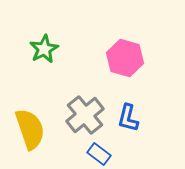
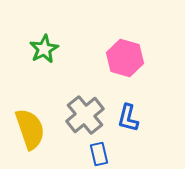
blue rectangle: rotated 40 degrees clockwise
